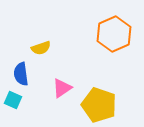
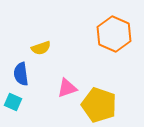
orange hexagon: rotated 12 degrees counterclockwise
pink triangle: moved 5 px right; rotated 15 degrees clockwise
cyan square: moved 2 px down
